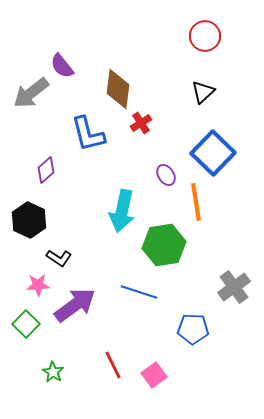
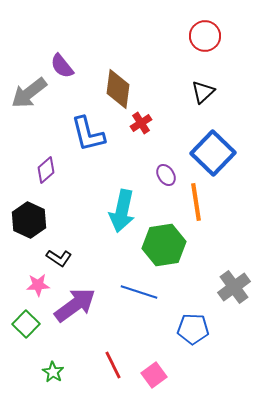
gray arrow: moved 2 px left
